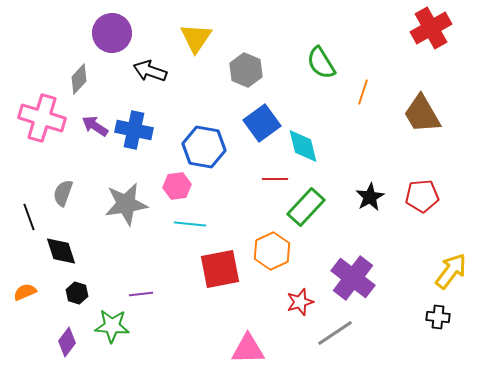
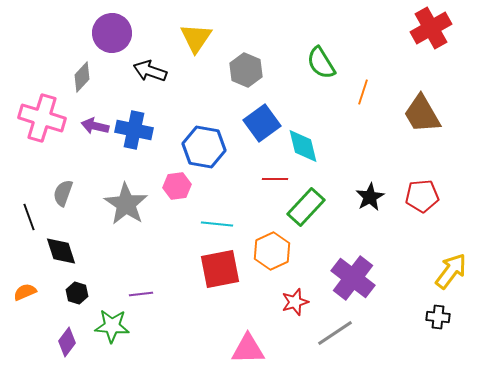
gray diamond: moved 3 px right, 2 px up
purple arrow: rotated 20 degrees counterclockwise
gray star: rotated 30 degrees counterclockwise
cyan line: moved 27 px right
red star: moved 5 px left
